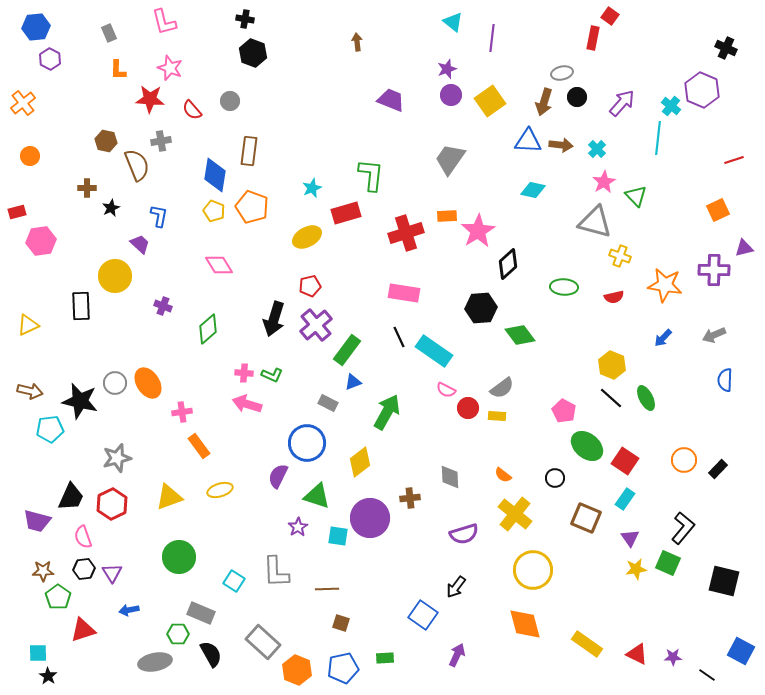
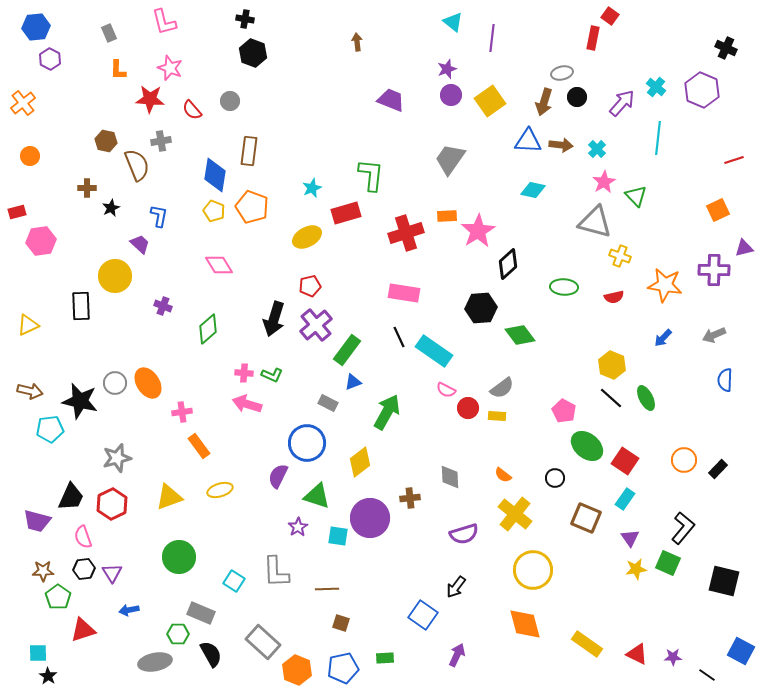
cyan cross at (671, 106): moved 15 px left, 19 px up
